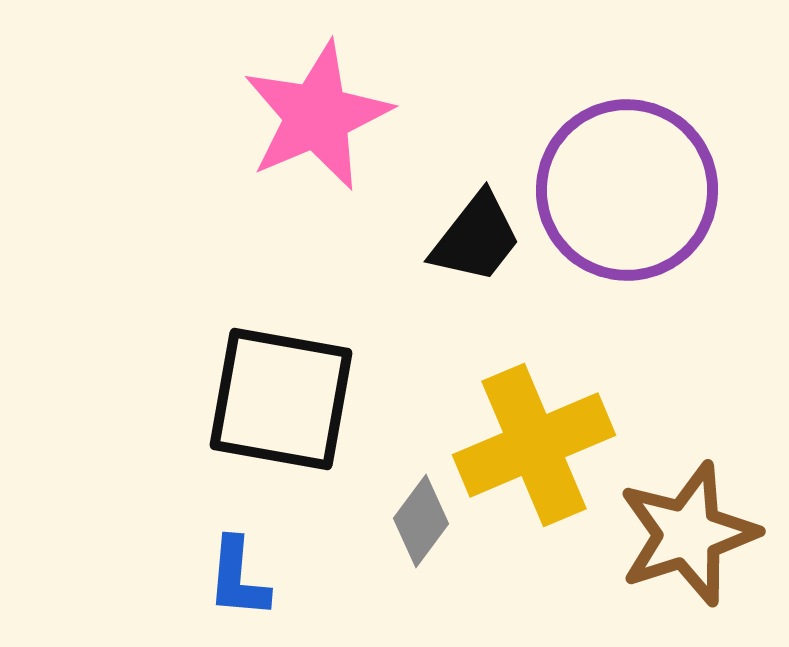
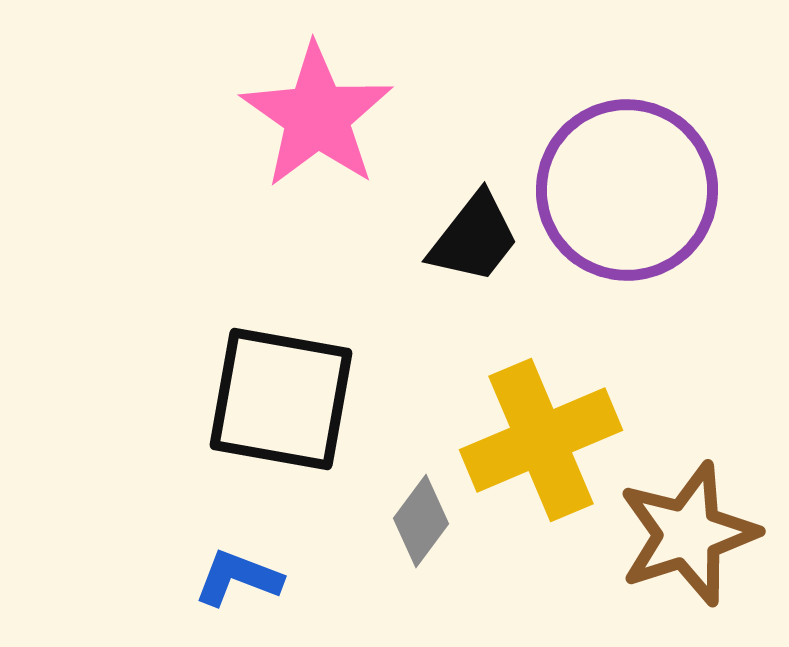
pink star: rotated 14 degrees counterclockwise
black trapezoid: moved 2 px left
yellow cross: moved 7 px right, 5 px up
blue L-shape: rotated 106 degrees clockwise
